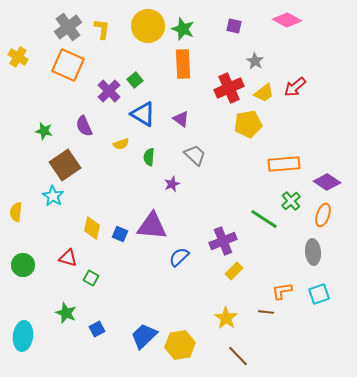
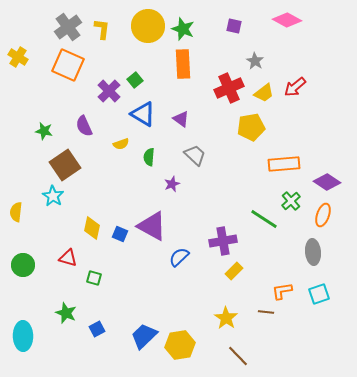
yellow pentagon at (248, 124): moved 3 px right, 3 px down
purple triangle at (152, 226): rotated 24 degrees clockwise
purple cross at (223, 241): rotated 12 degrees clockwise
green square at (91, 278): moved 3 px right; rotated 14 degrees counterclockwise
cyan ellipse at (23, 336): rotated 8 degrees counterclockwise
